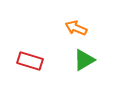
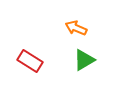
red rectangle: rotated 15 degrees clockwise
